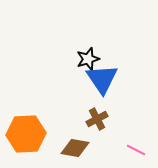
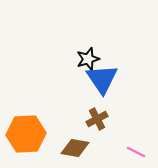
pink line: moved 2 px down
